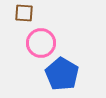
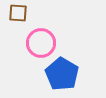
brown square: moved 6 px left
